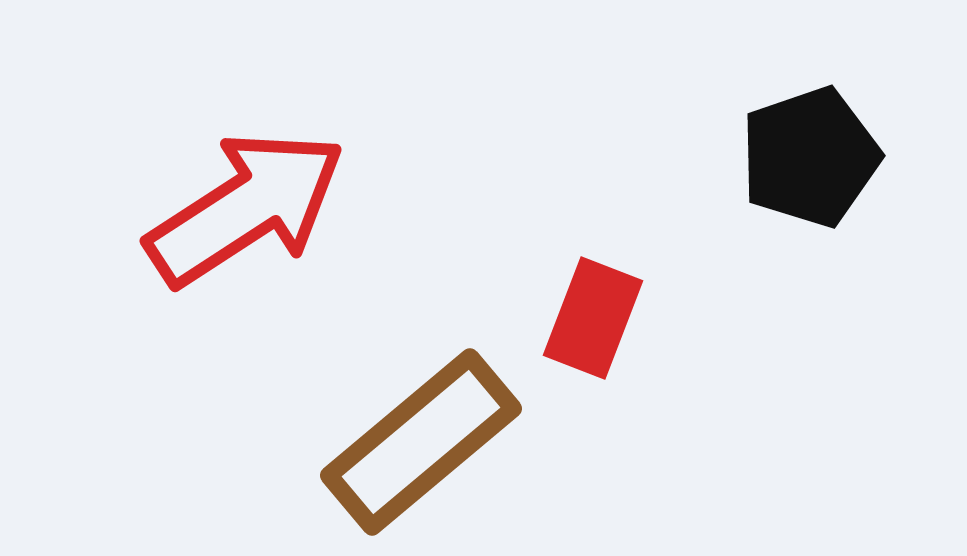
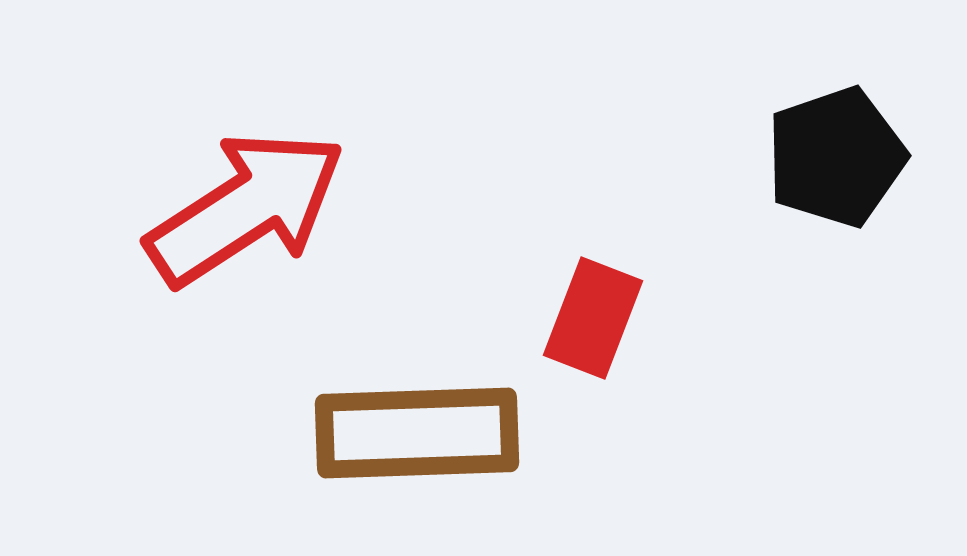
black pentagon: moved 26 px right
brown rectangle: moved 4 px left, 9 px up; rotated 38 degrees clockwise
